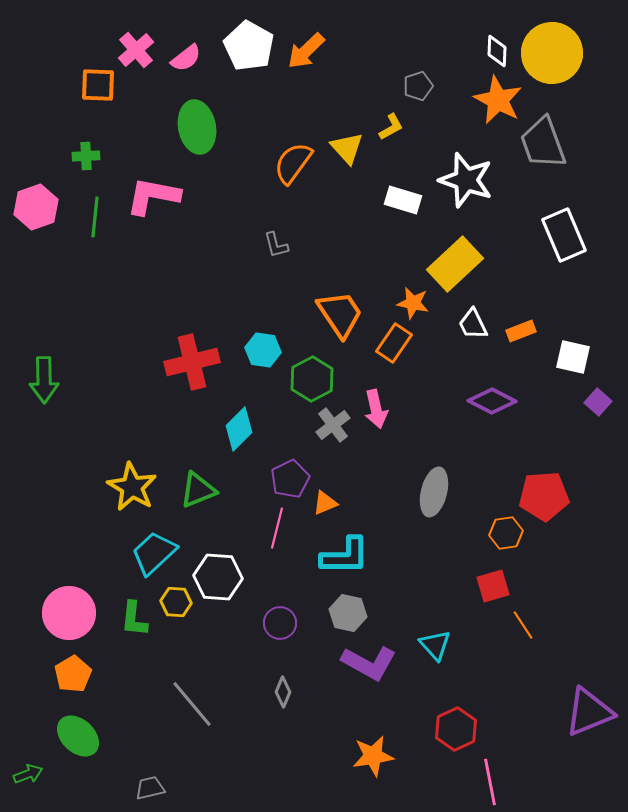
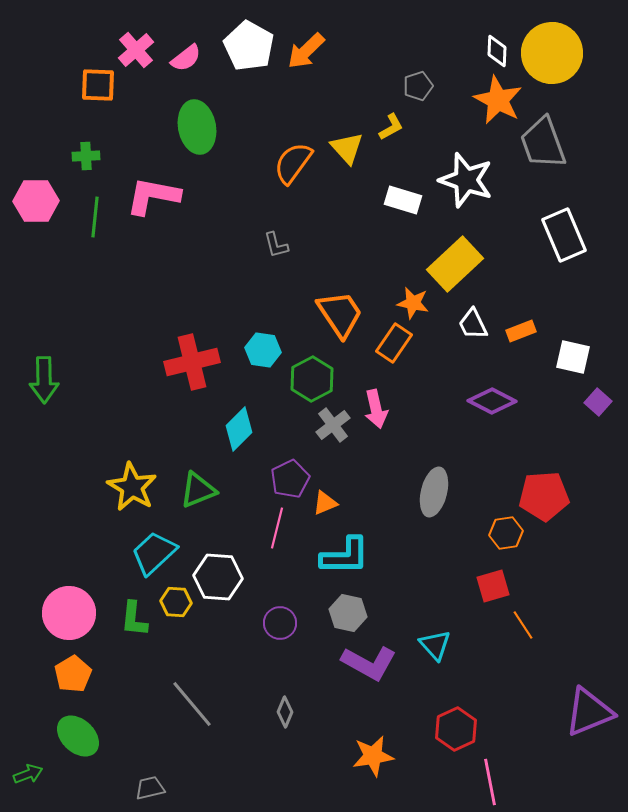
pink hexagon at (36, 207): moved 6 px up; rotated 18 degrees clockwise
gray diamond at (283, 692): moved 2 px right, 20 px down
